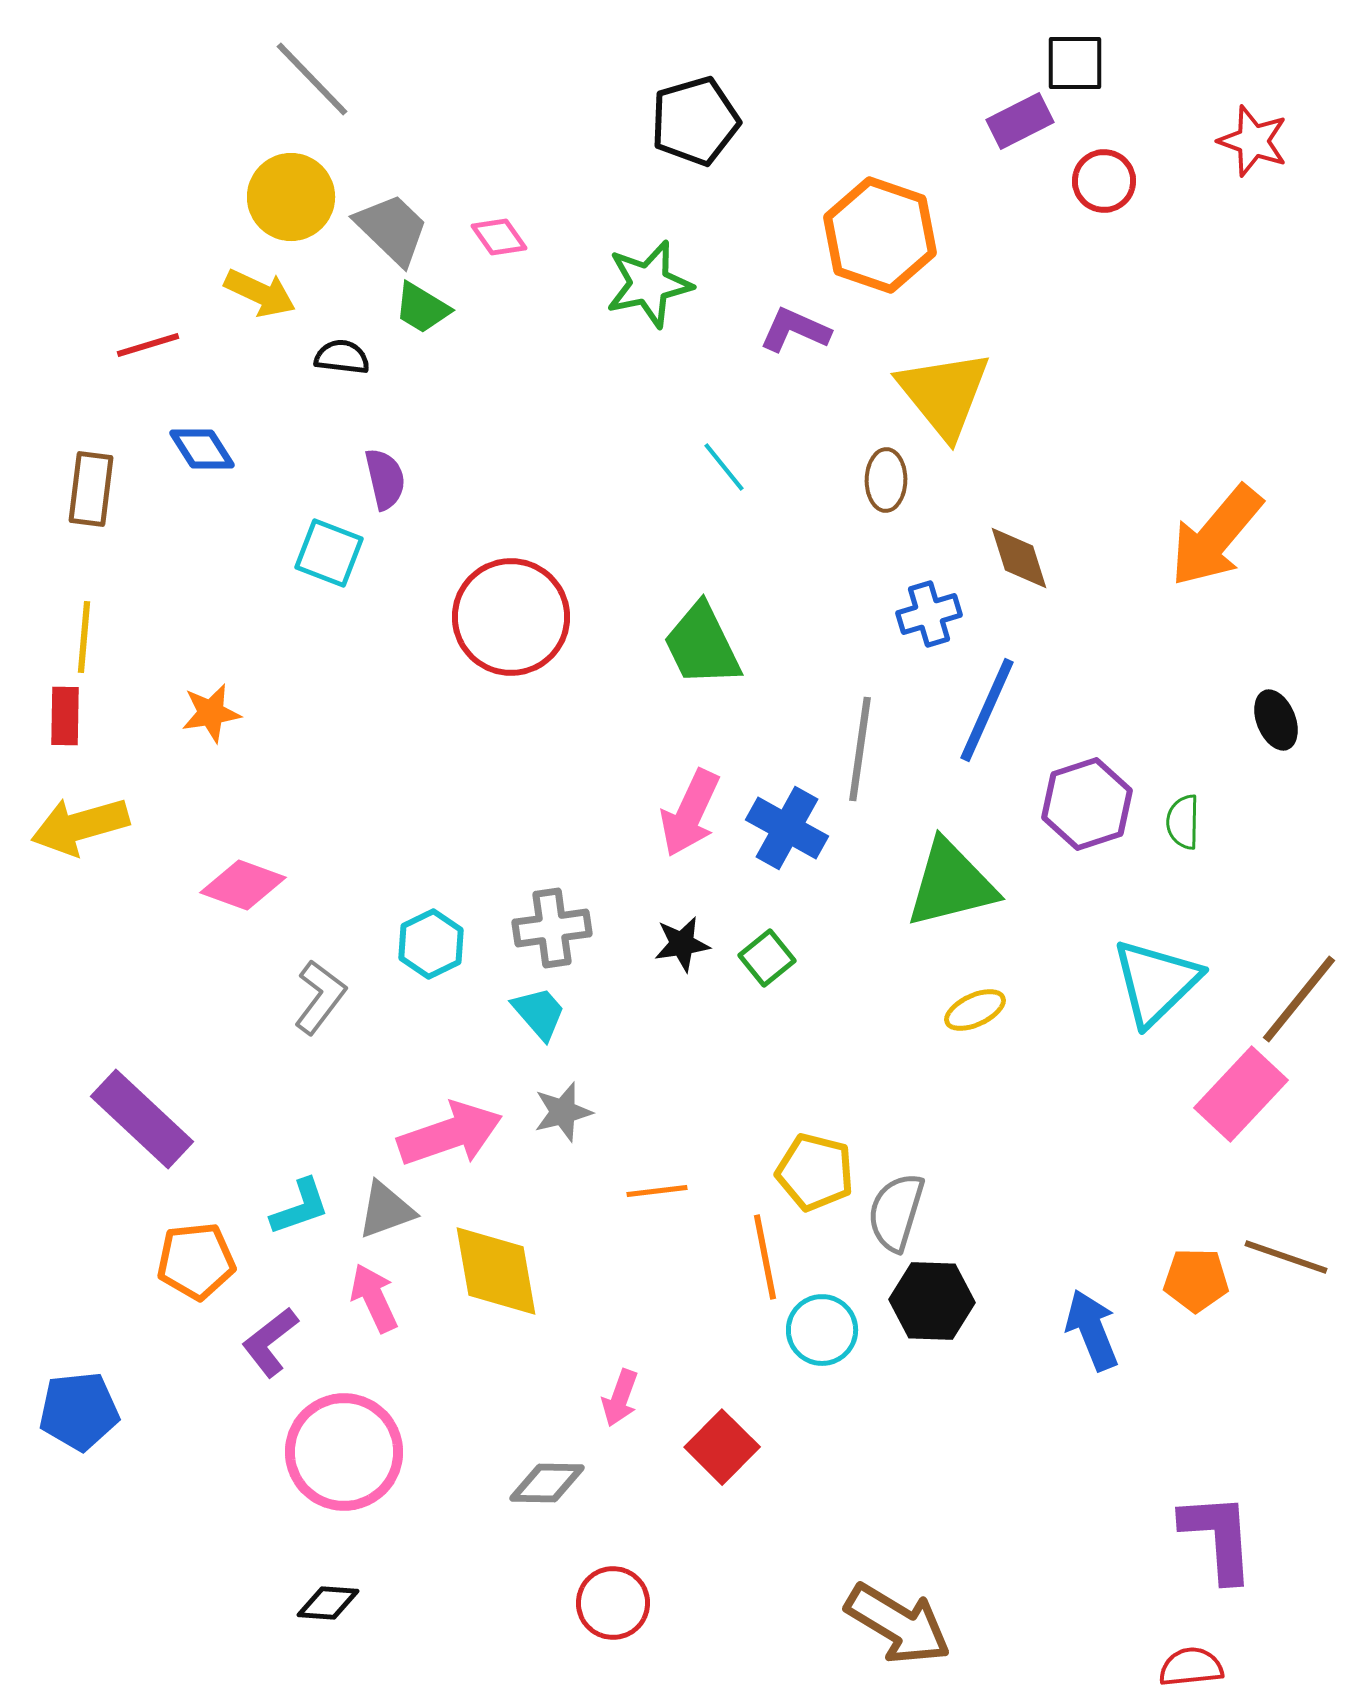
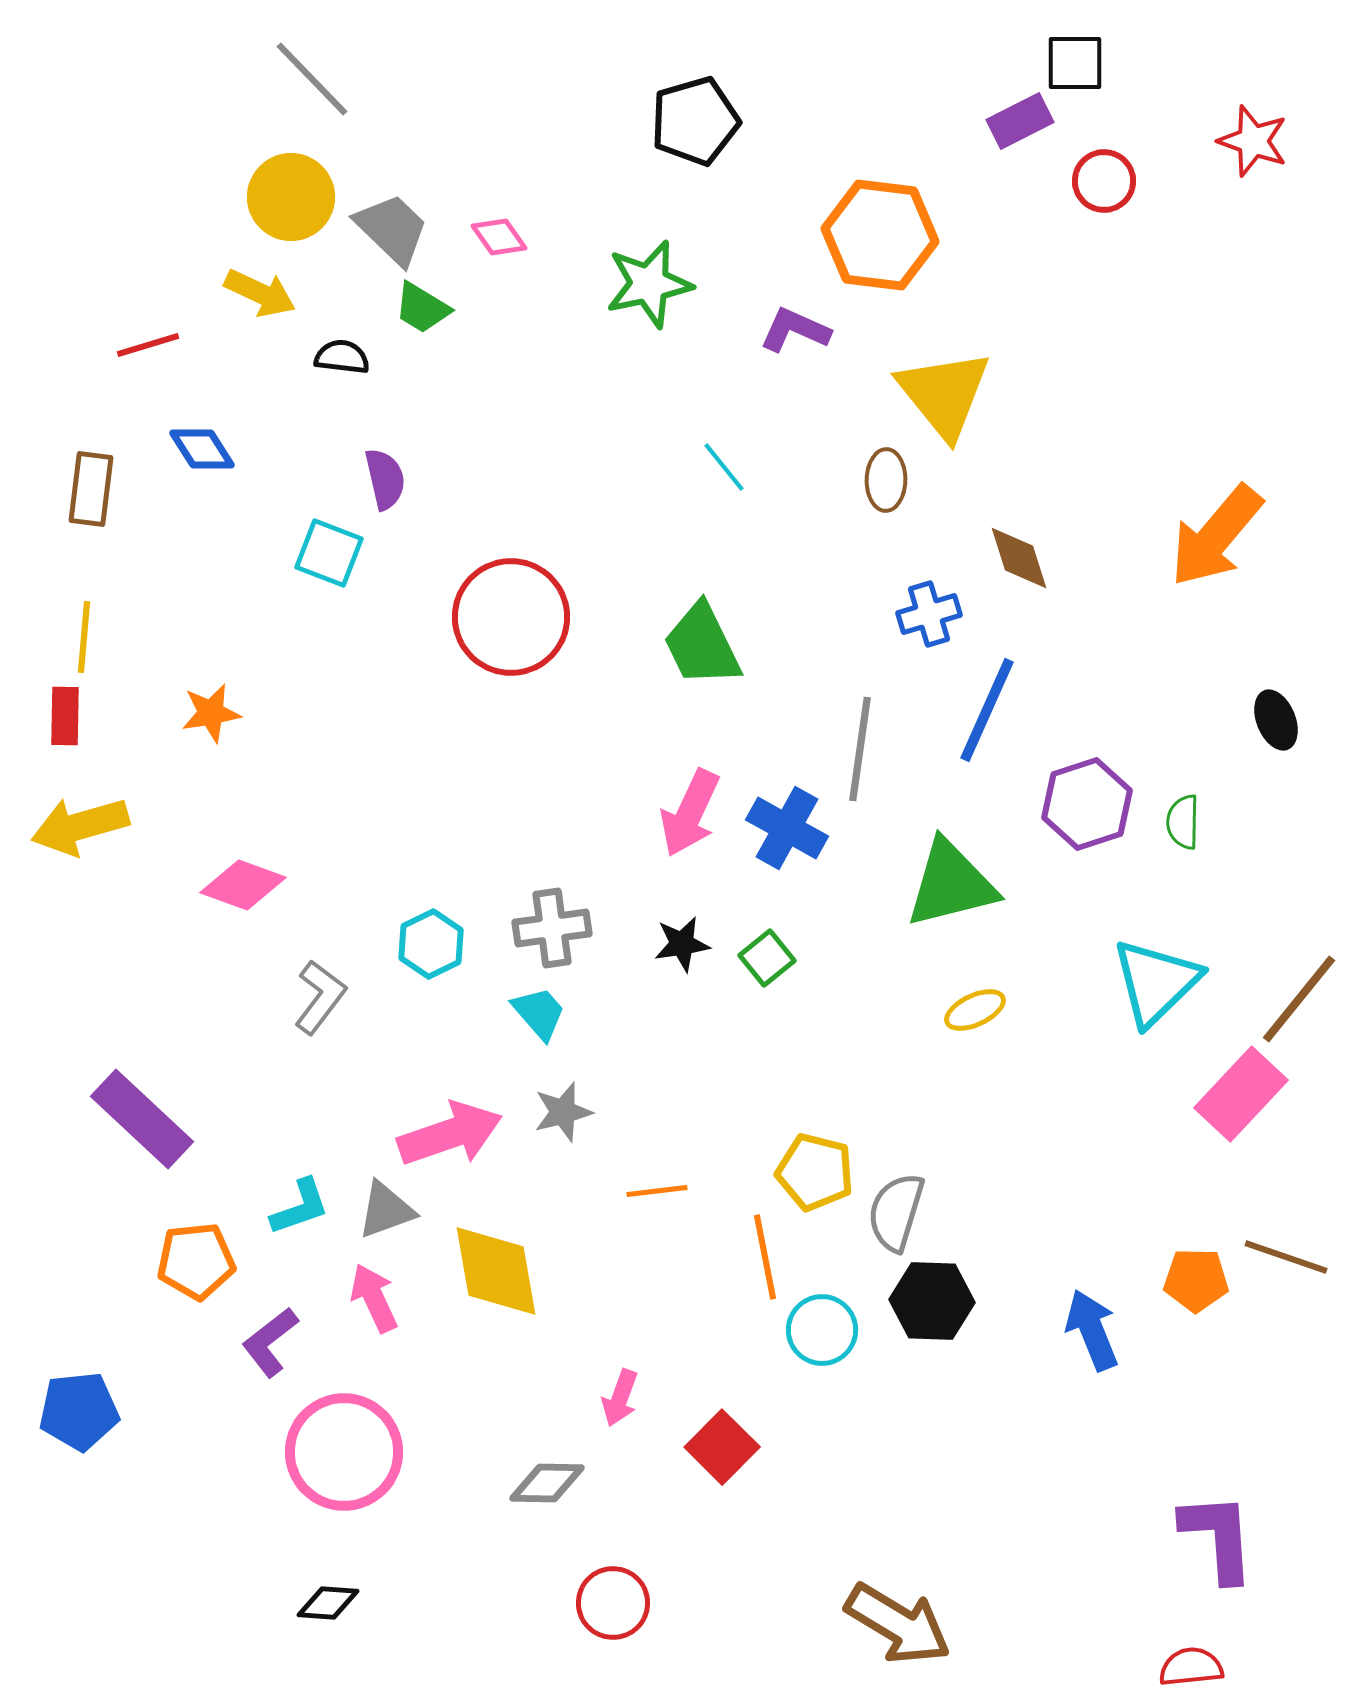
orange hexagon at (880, 235): rotated 12 degrees counterclockwise
